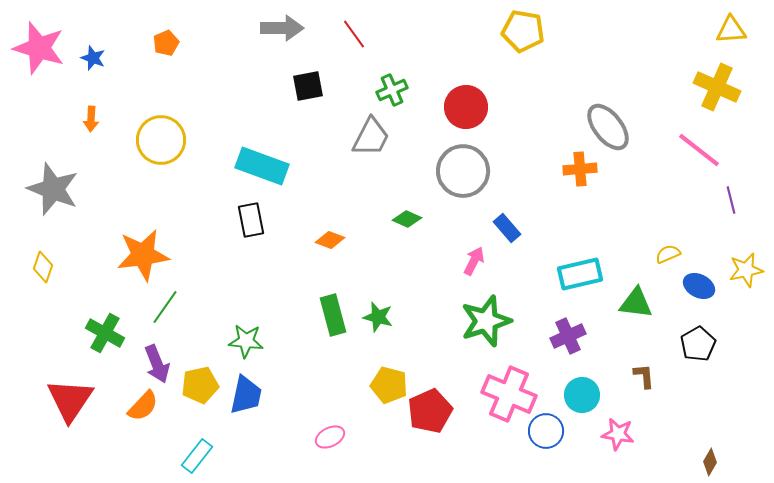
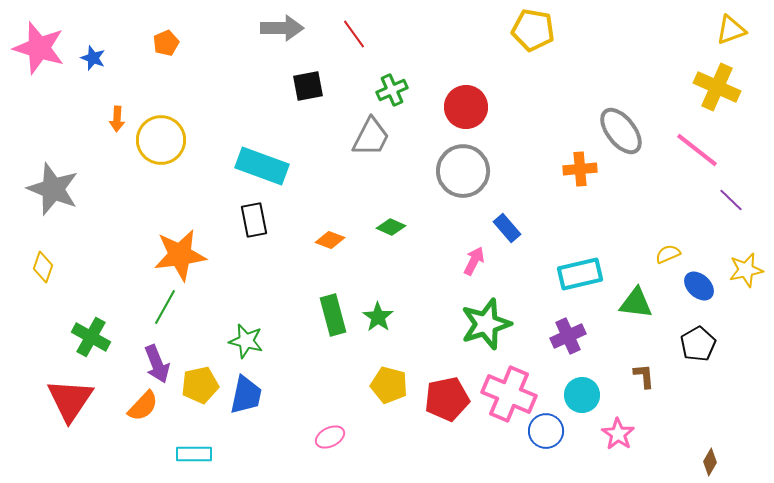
yellow triangle at (731, 30): rotated 16 degrees counterclockwise
yellow pentagon at (523, 31): moved 10 px right, 1 px up
orange arrow at (91, 119): moved 26 px right
gray ellipse at (608, 127): moved 13 px right, 4 px down
pink line at (699, 150): moved 2 px left
purple line at (731, 200): rotated 32 degrees counterclockwise
green diamond at (407, 219): moved 16 px left, 8 px down
black rectangle at (251, 220): moved 3 px right
orange star at (143, 255): moved 37 px right
blue ellipse at (699, 286): rotated 16 degrees clockwise
green line at (165, 307): rotated 6 degrees counterclockwise
green star at (378, 317): rotated 20 degrees clockwise
green star at (486, 321): moved 3 px down
green cross at (105, 333): moved 14 px left, 4 px down
green star at (246, 341): rotated 8 degrees clockwise
red pentagon at (430, 411): moved 17 px right, 12 px up; rotated 12 degrees clockwise
pink star at (618, 434): rotated 24 degrees clockwise
cyan rectangle at (197, 456): moved 3 px left, 2 px up; rotated 52 degrees clockwise
